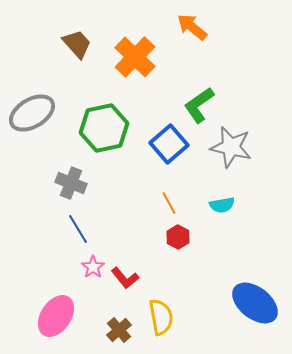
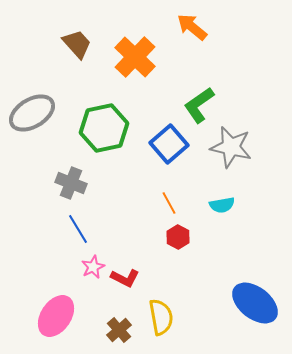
pink star: rotated 10 degrees clockwise
red L-shape: rotated 24 degrees counterclockwise
